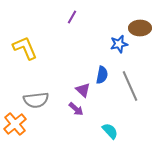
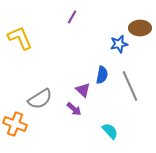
yellow L-shape: moved 5 px left, 10 px up
gray semicircle: moved 4 px right, 1 px up; rotated 25 degrees counterclockwise
purple arrow: moved 2 px left
orange cross: rotated 30 degrees counterclockwise
